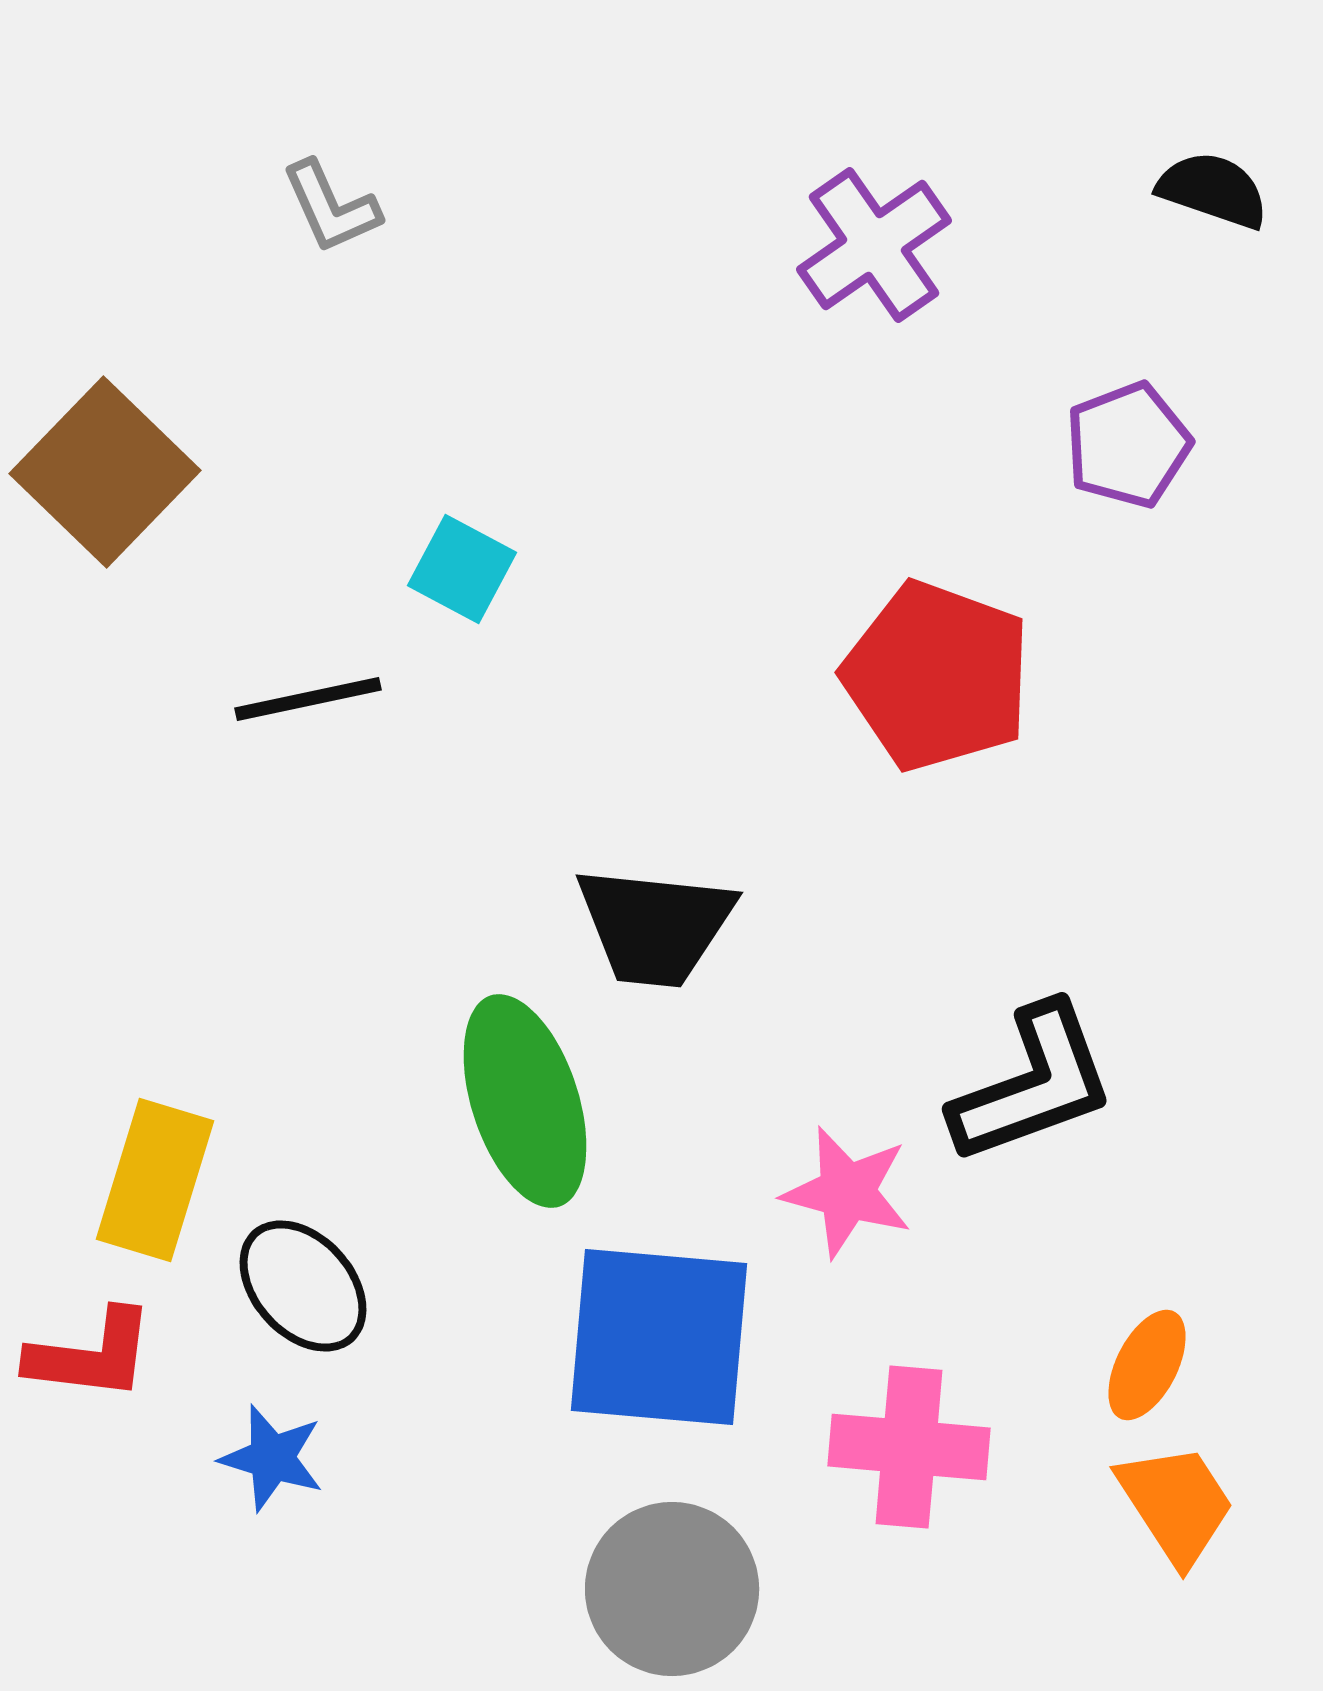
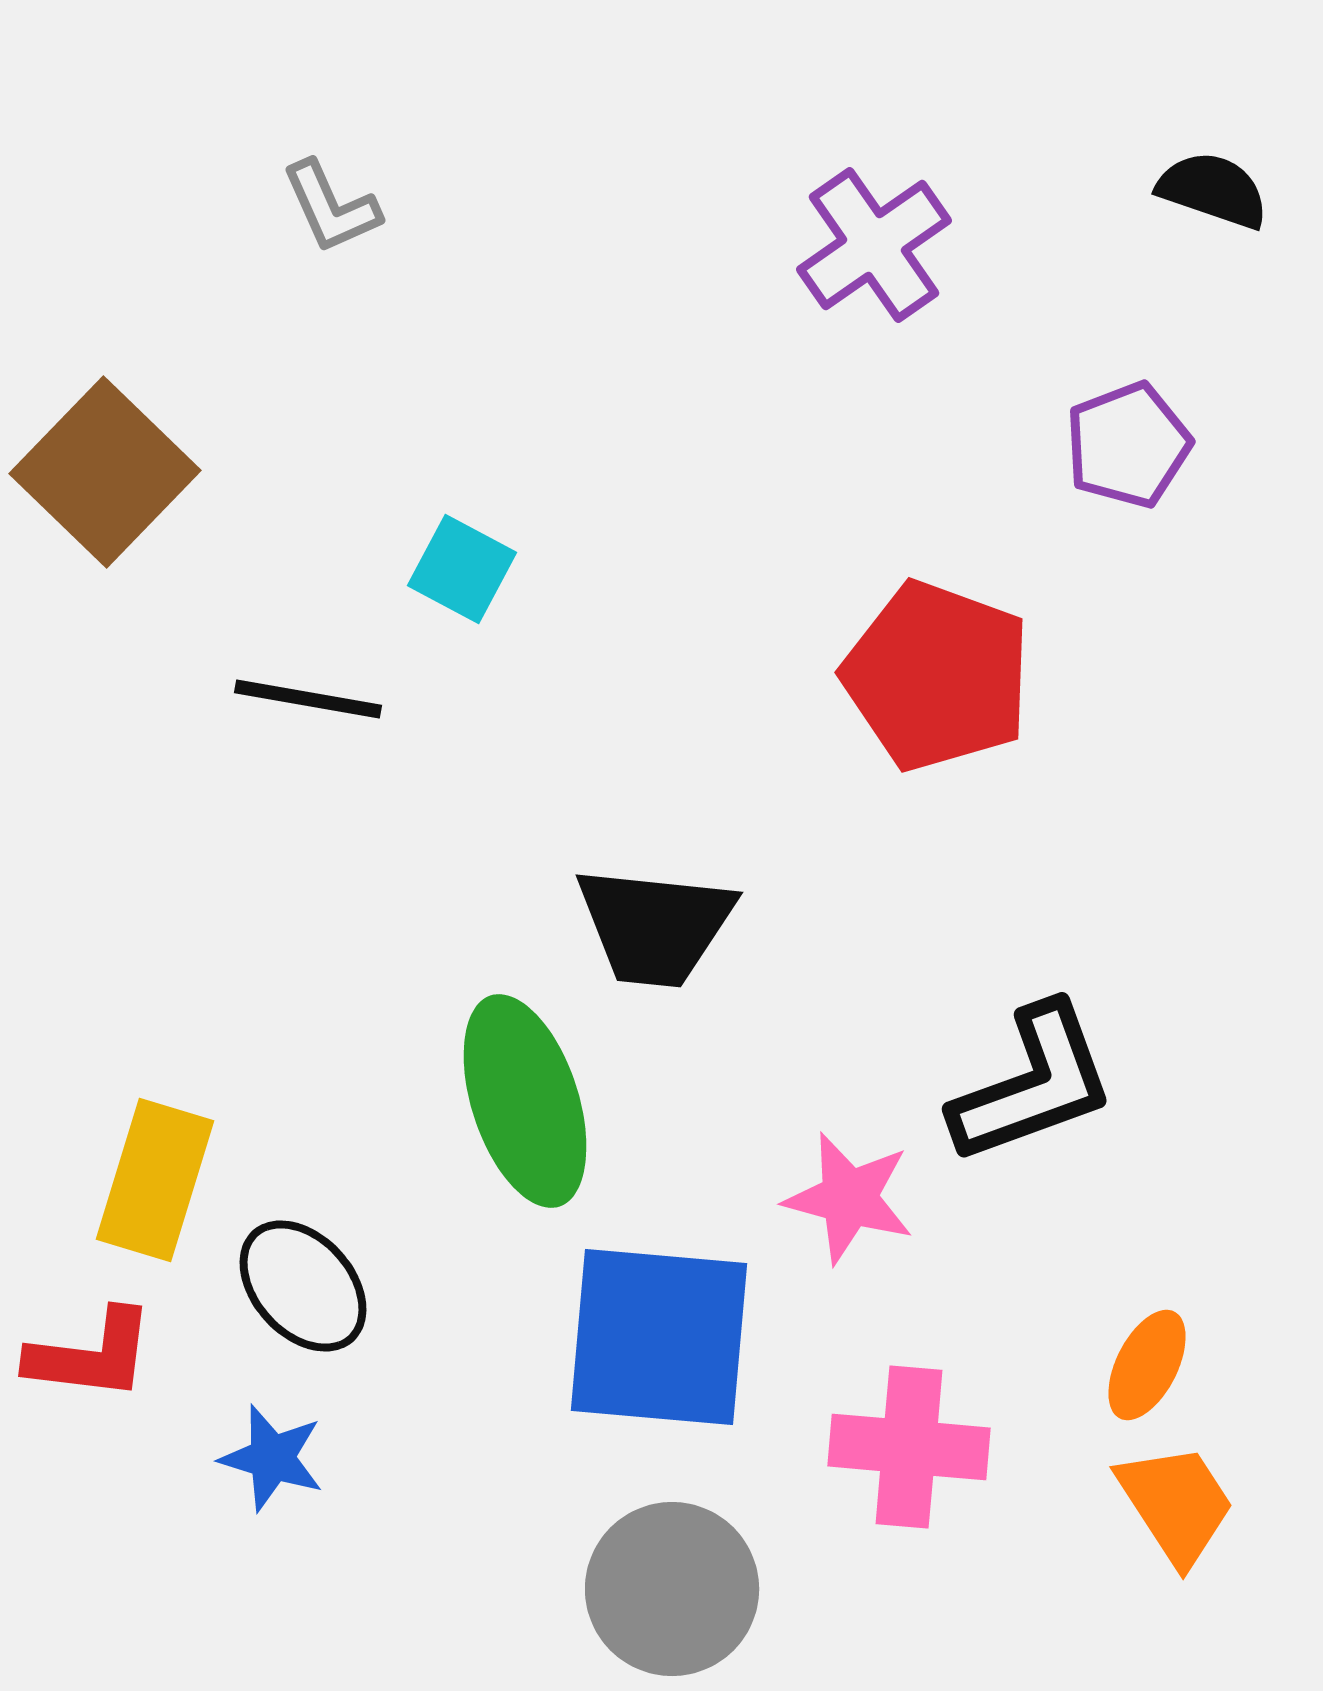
black line: rotated 22 degrees clockwise
pink star: moved 2 px right, 6 px down
